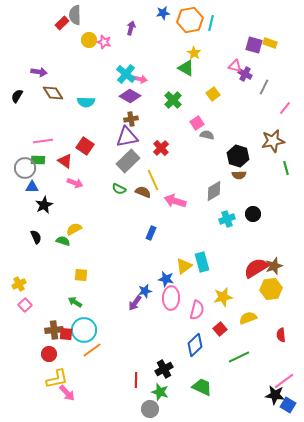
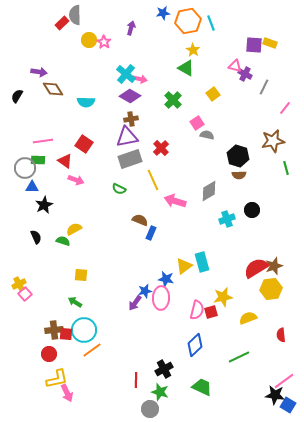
orange hexagon at (190, 20): moved 2 px left, 1 px down
cyan line at (211, 23): rotated 35 degrees counterclockwise
pink star at (104, 42): rotated 16 degrees clockwise
purple square at (254, 45): rotated 12 degrees counterclockwise
yellow star at (194, 53): moved 1 px left, 3 px up
brown diamond at (53, 93): moved 4 px up
red square at (85, 146): moved 1 px left, 2 px up
gray rectangle at (128, 161): moved 2 px right, 2 px up; rotated 25 degrees clockwise
pink arrow at (75, 183): moved 1 px right, 3 px up
gray diamond at (214, 191): moved 5 px left
brown semicircle at (143, 192): moved 3 px left, 28 px down
black circle at (253, 214): moved 1 px left, 4 px up
pink ellipse at (171, 298): moved 10 px left
pink square at (25, 305): moved 11 px up
red square at (220, 329): moved 9 px left, 17 px up; rotated 24 degrees clockwise
pink arrow at (67, 393): rotated 18 degrees clockwise
